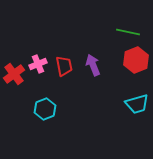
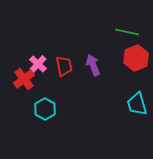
green line: moved 1 px left
red hexagon: moved 2 px up
pink cross: rotated 24 degrees counterclockwise
red cross: moved 10 px right, 5 px down
cyan trapezoid: rotated 90 degrees clockwise
cyan hexagon: rotated 10 degrees counterclockwise
